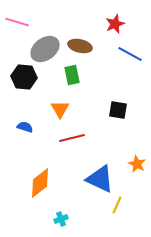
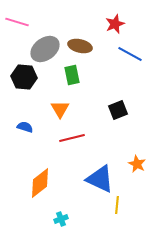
black square: rotated 30 degrees counterclockwise
yellow line: rotated 18 degrees counterclockwise
